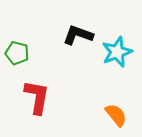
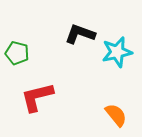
black L-shape: moved 2 px right, 1 px up
cyan star: rotated 8 degrees clockwise
red L-shape: rotated 114 degrees counterclockwise
